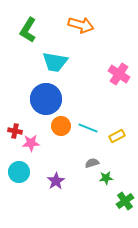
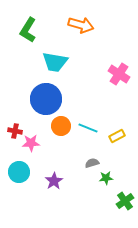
purple star: moved 2 px left
